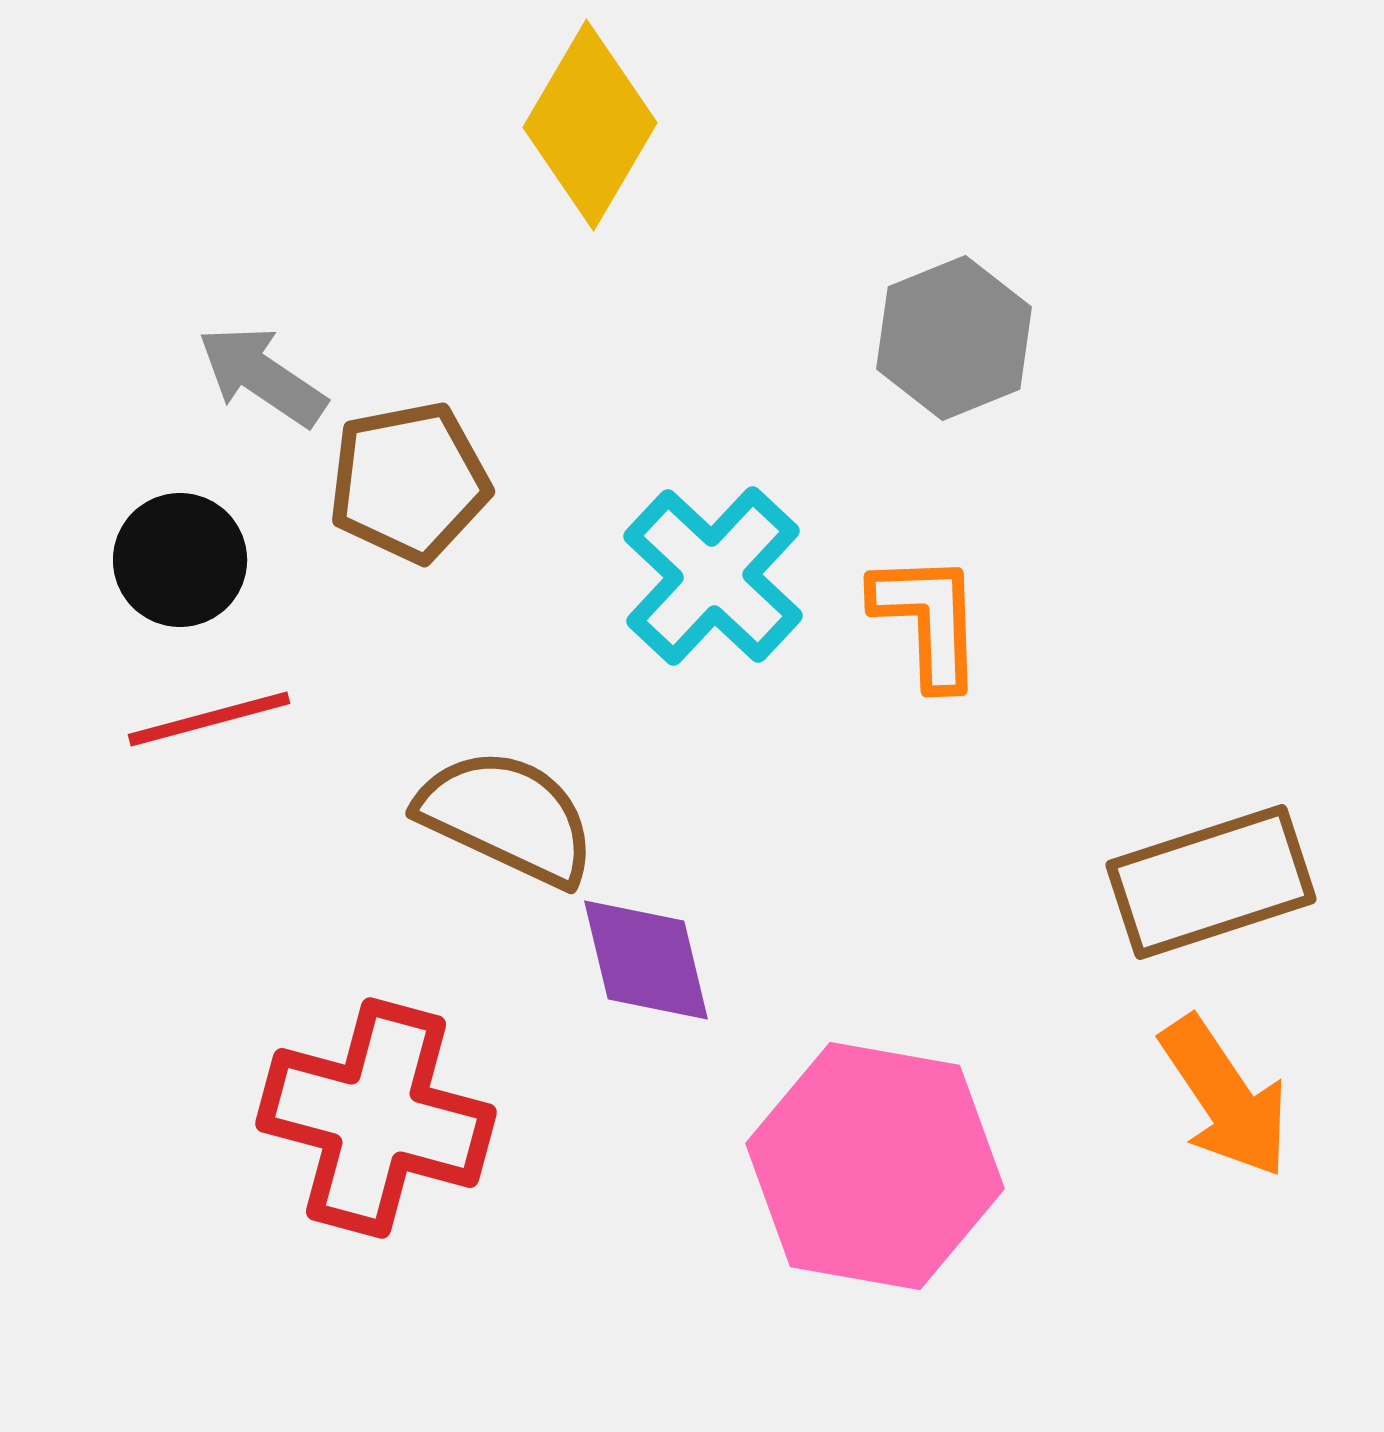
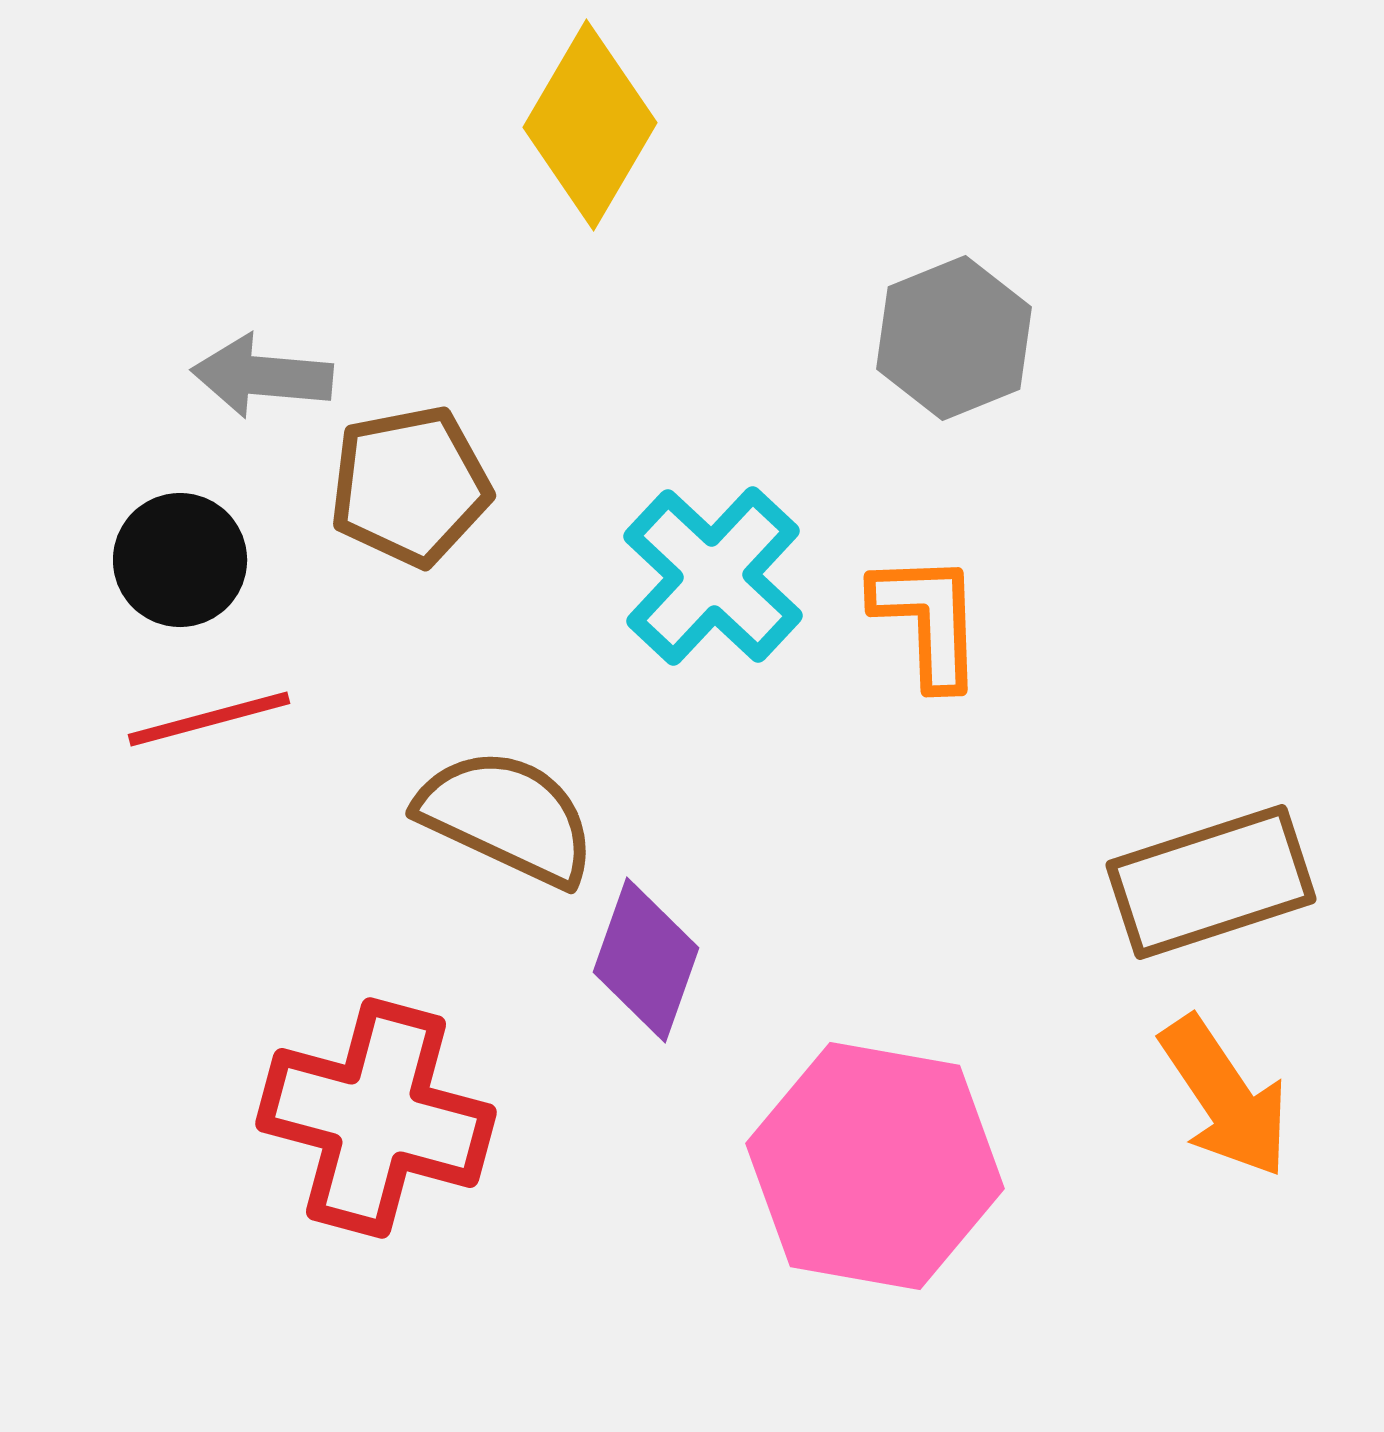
gray arrow: rotated 29 degrees counterclockwise
brown pentagon: moved 1 px right, 4 px down
purple diamond: rotated 33 degrees clockwise
